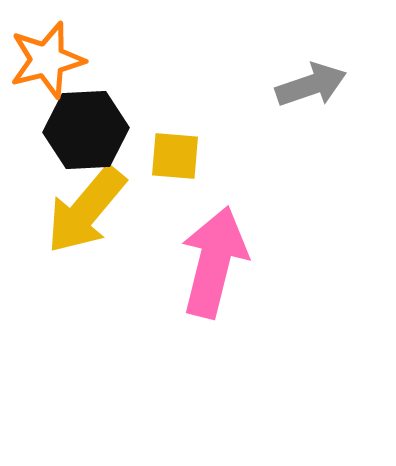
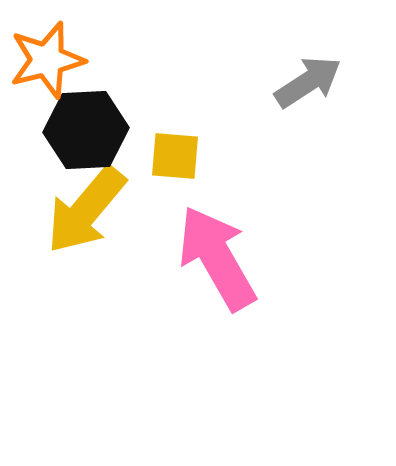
gray arrow: moved 3 px left, 3 px up; rotated 14 degrees counterclockwise
pink arrow: moved 3 px right, 4 px up; rotated 44 degrees counterclockwise
